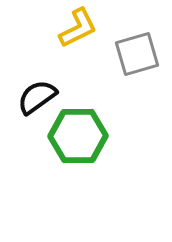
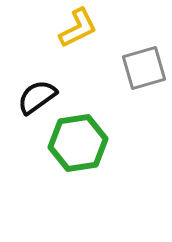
gray square: moved 7 px right, 14 px down
green hexagon: moved 7 px down; rotated 8 degrees counterclockwise
